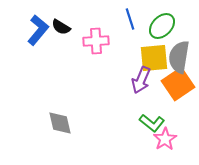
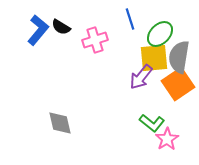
green ellipse: moved 2 px left, 8 px down
pink cross: moved 1 px left, 1 px up; rotated 15 degrees counterclockwise
purple arrow: moved 3 px up; rotated 16 degrees clockwise
pink star: moved 2 px right
